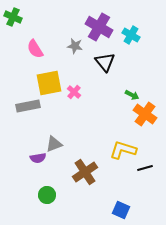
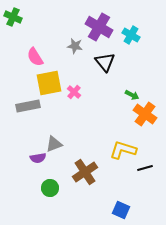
pink semicircle: moved 8 px down
green circle: moved 3 px right, 7 px up
